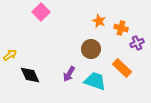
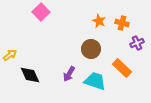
orange cross: moved 1 px right, 5 px up
